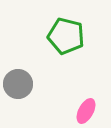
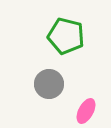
gray circle: moved 31 px right
